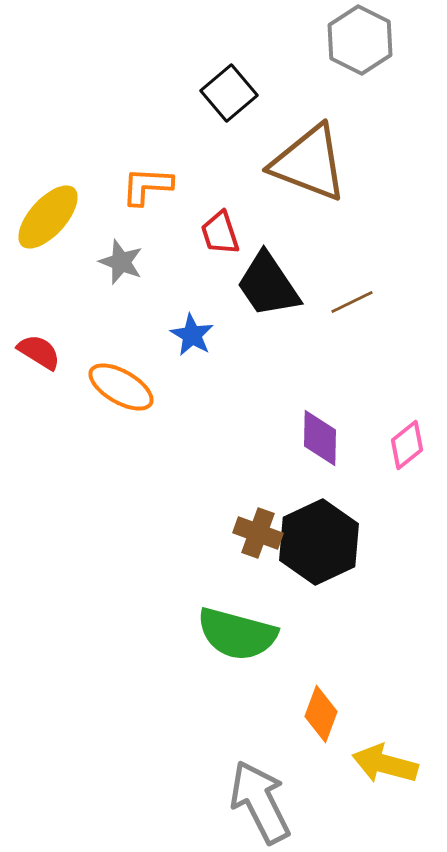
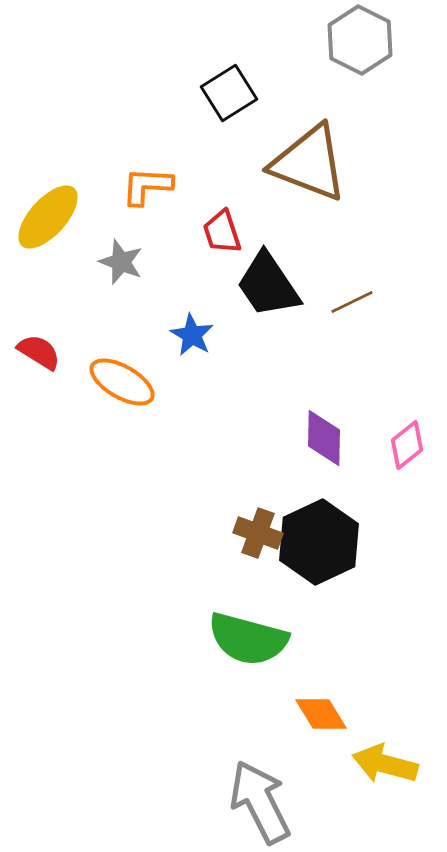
black square: rotated 8 degrees clockwise
red trapezoid: moved 2 px right, 1 px up
orange ellipse: moved 1 px right, 5 px up
purple diamond: moved 4 px right
green semicircle: moved 11 px right, 5 px down
orange diamond: rotated 52 degrees counterclockwise
